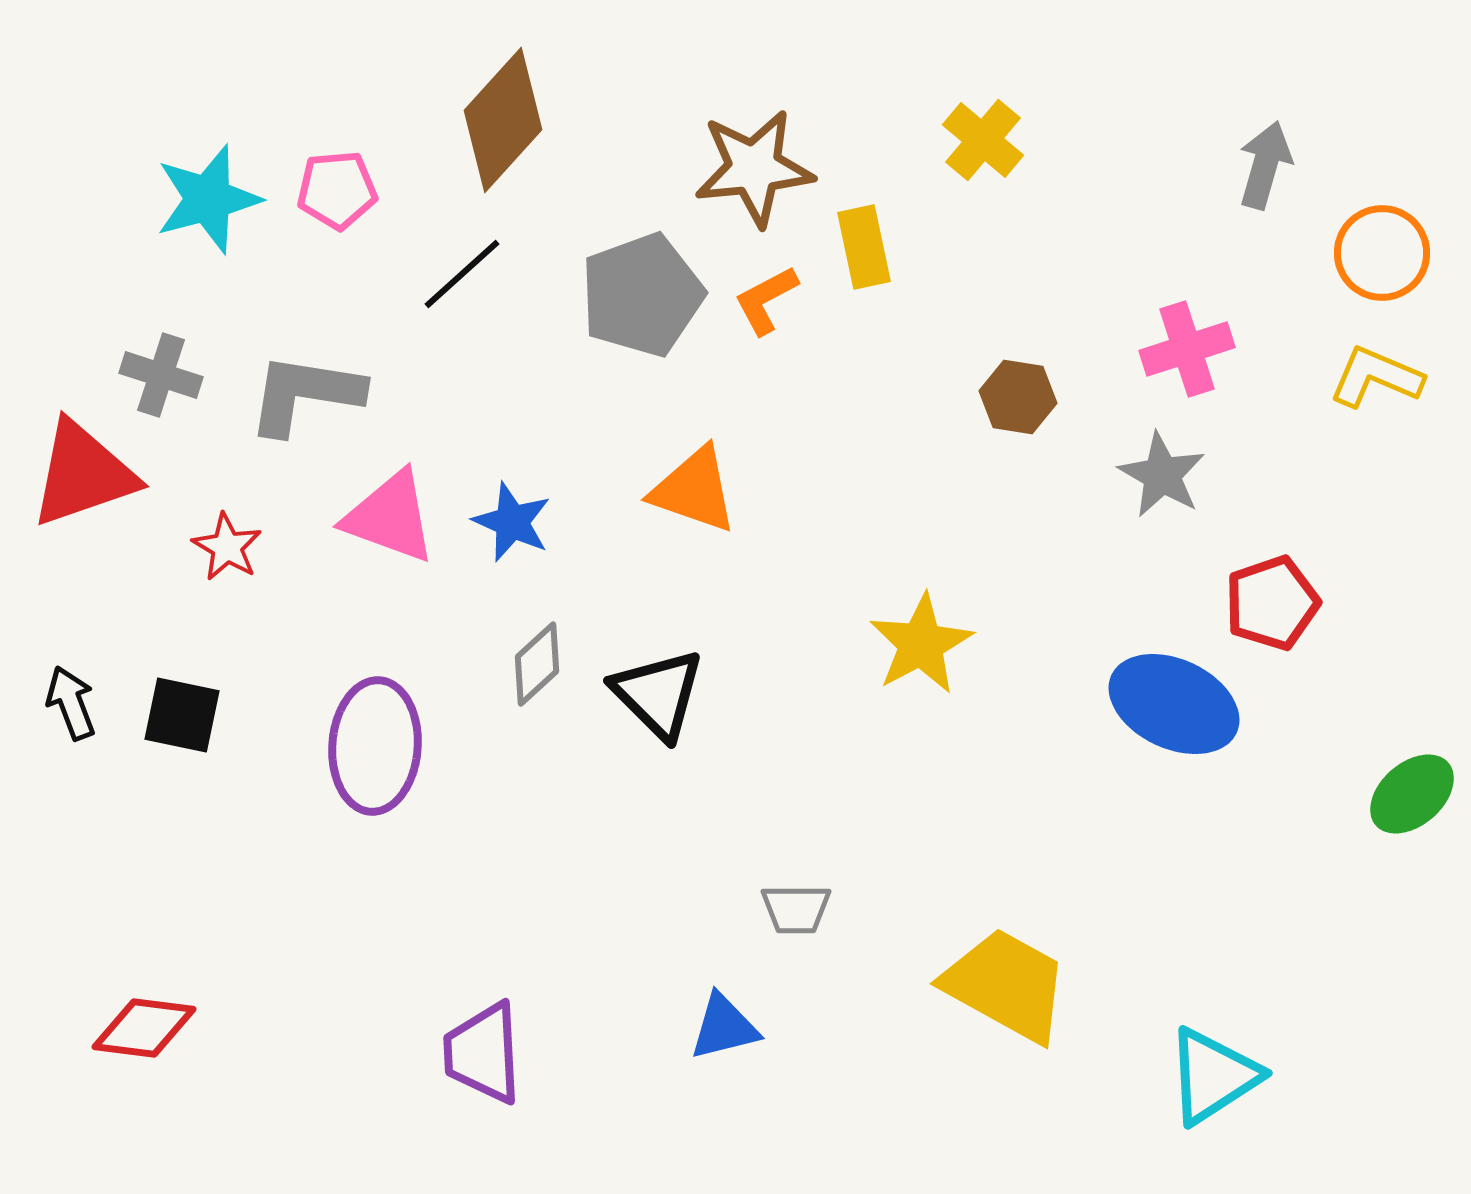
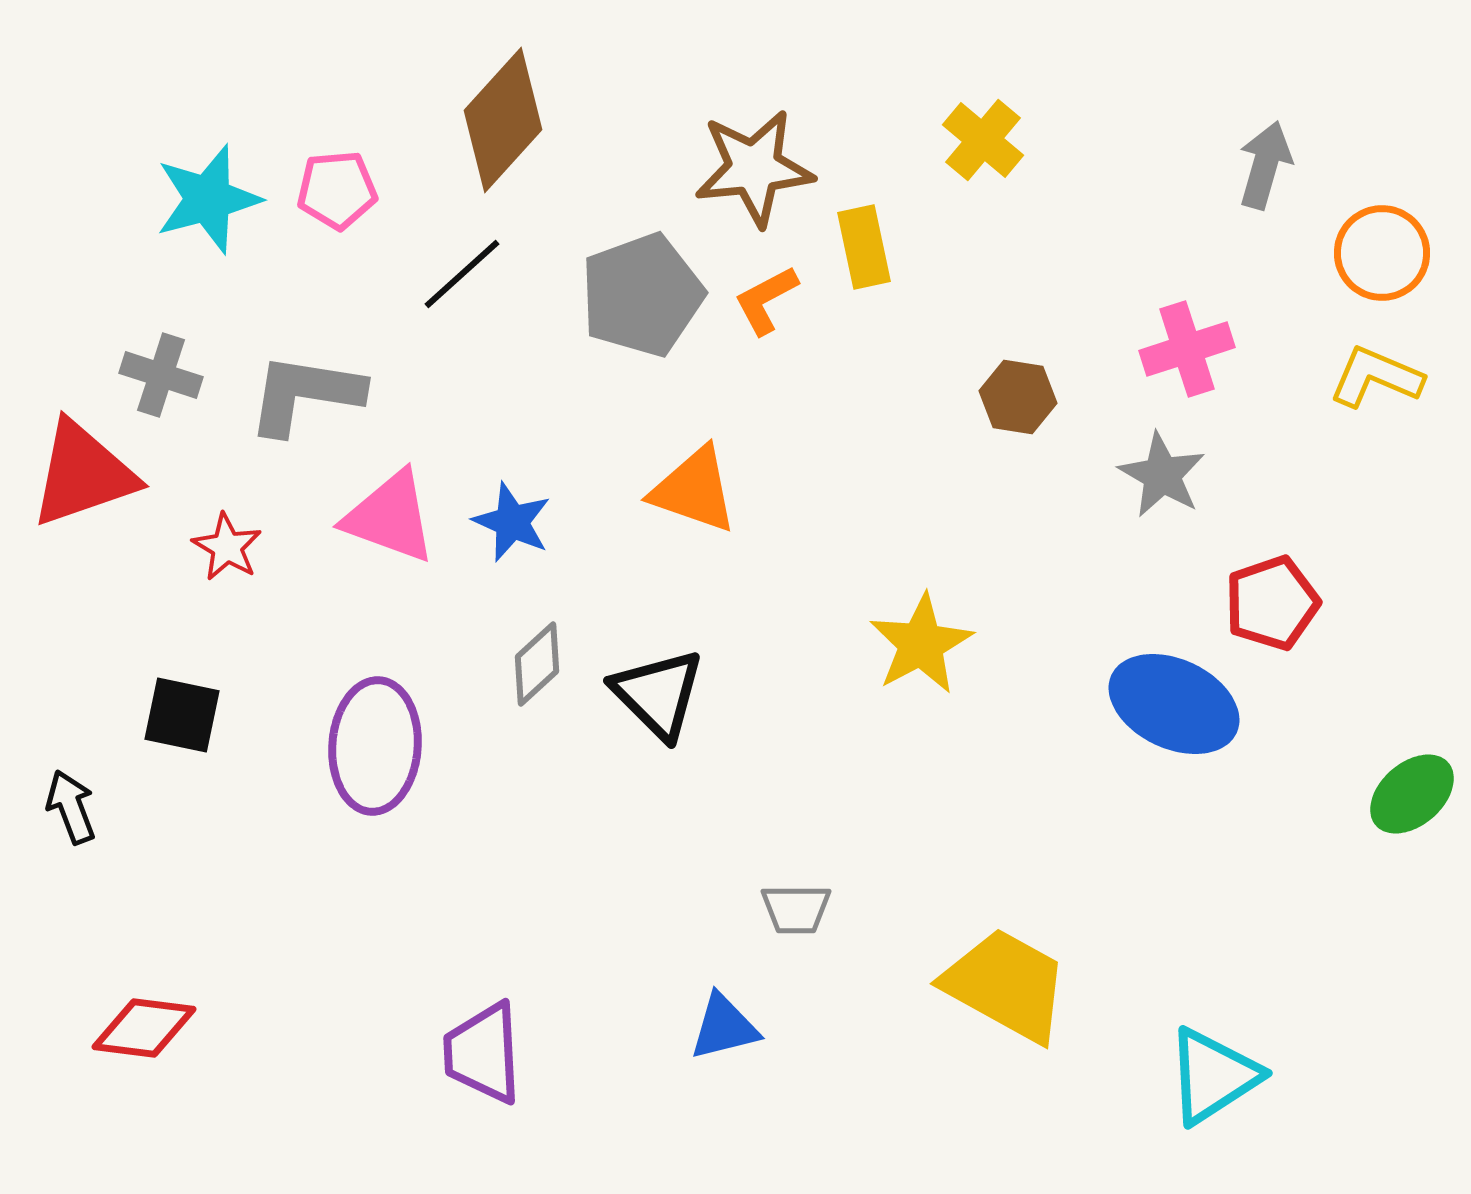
black arrow: moved 104 px down
